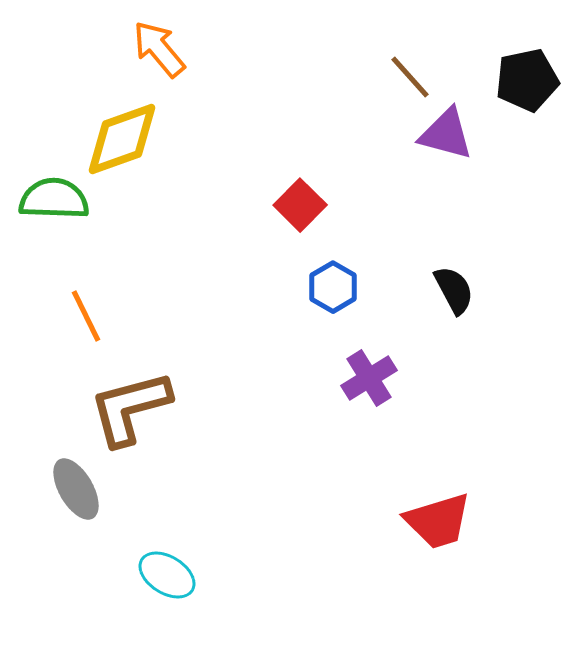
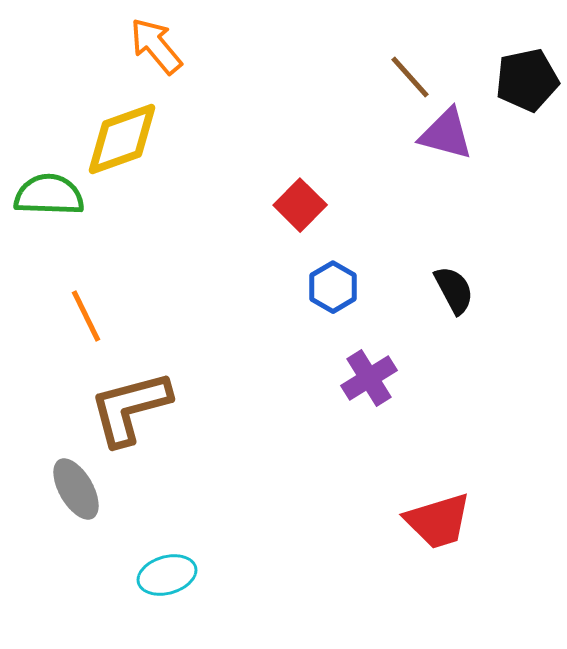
orange arrow: moved 3 px left, 3 px up
green semicircle: moved 5 px left, 4 px up
cyan ellipse: rotated 48 degrees counterclockwise
